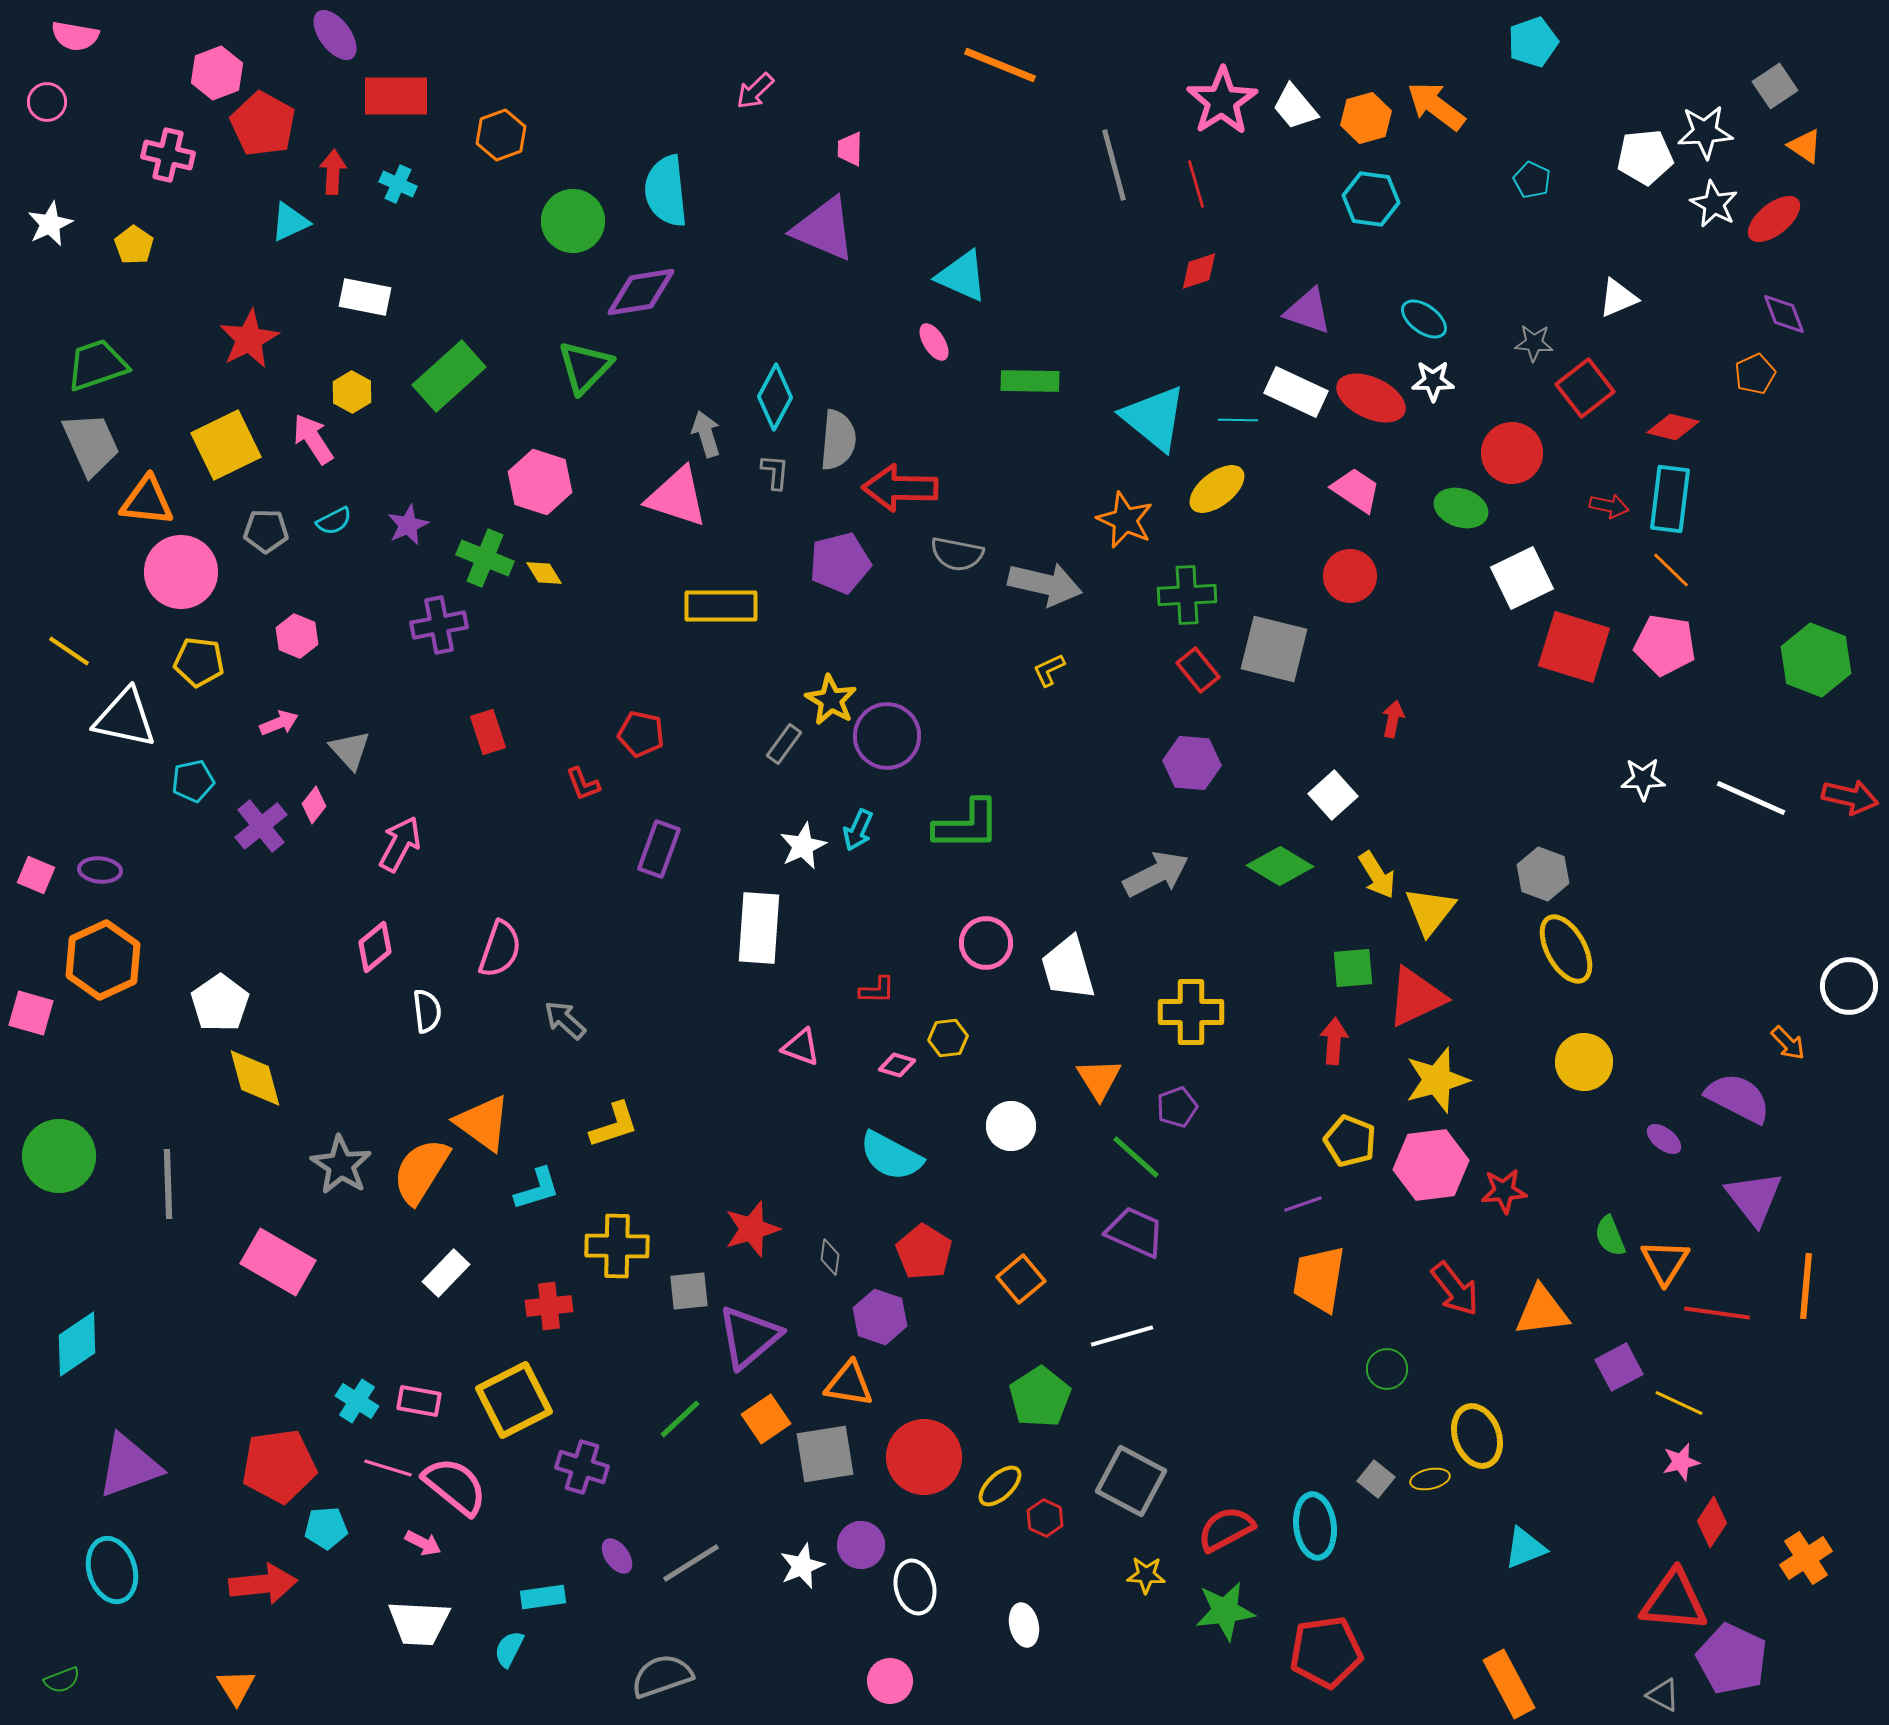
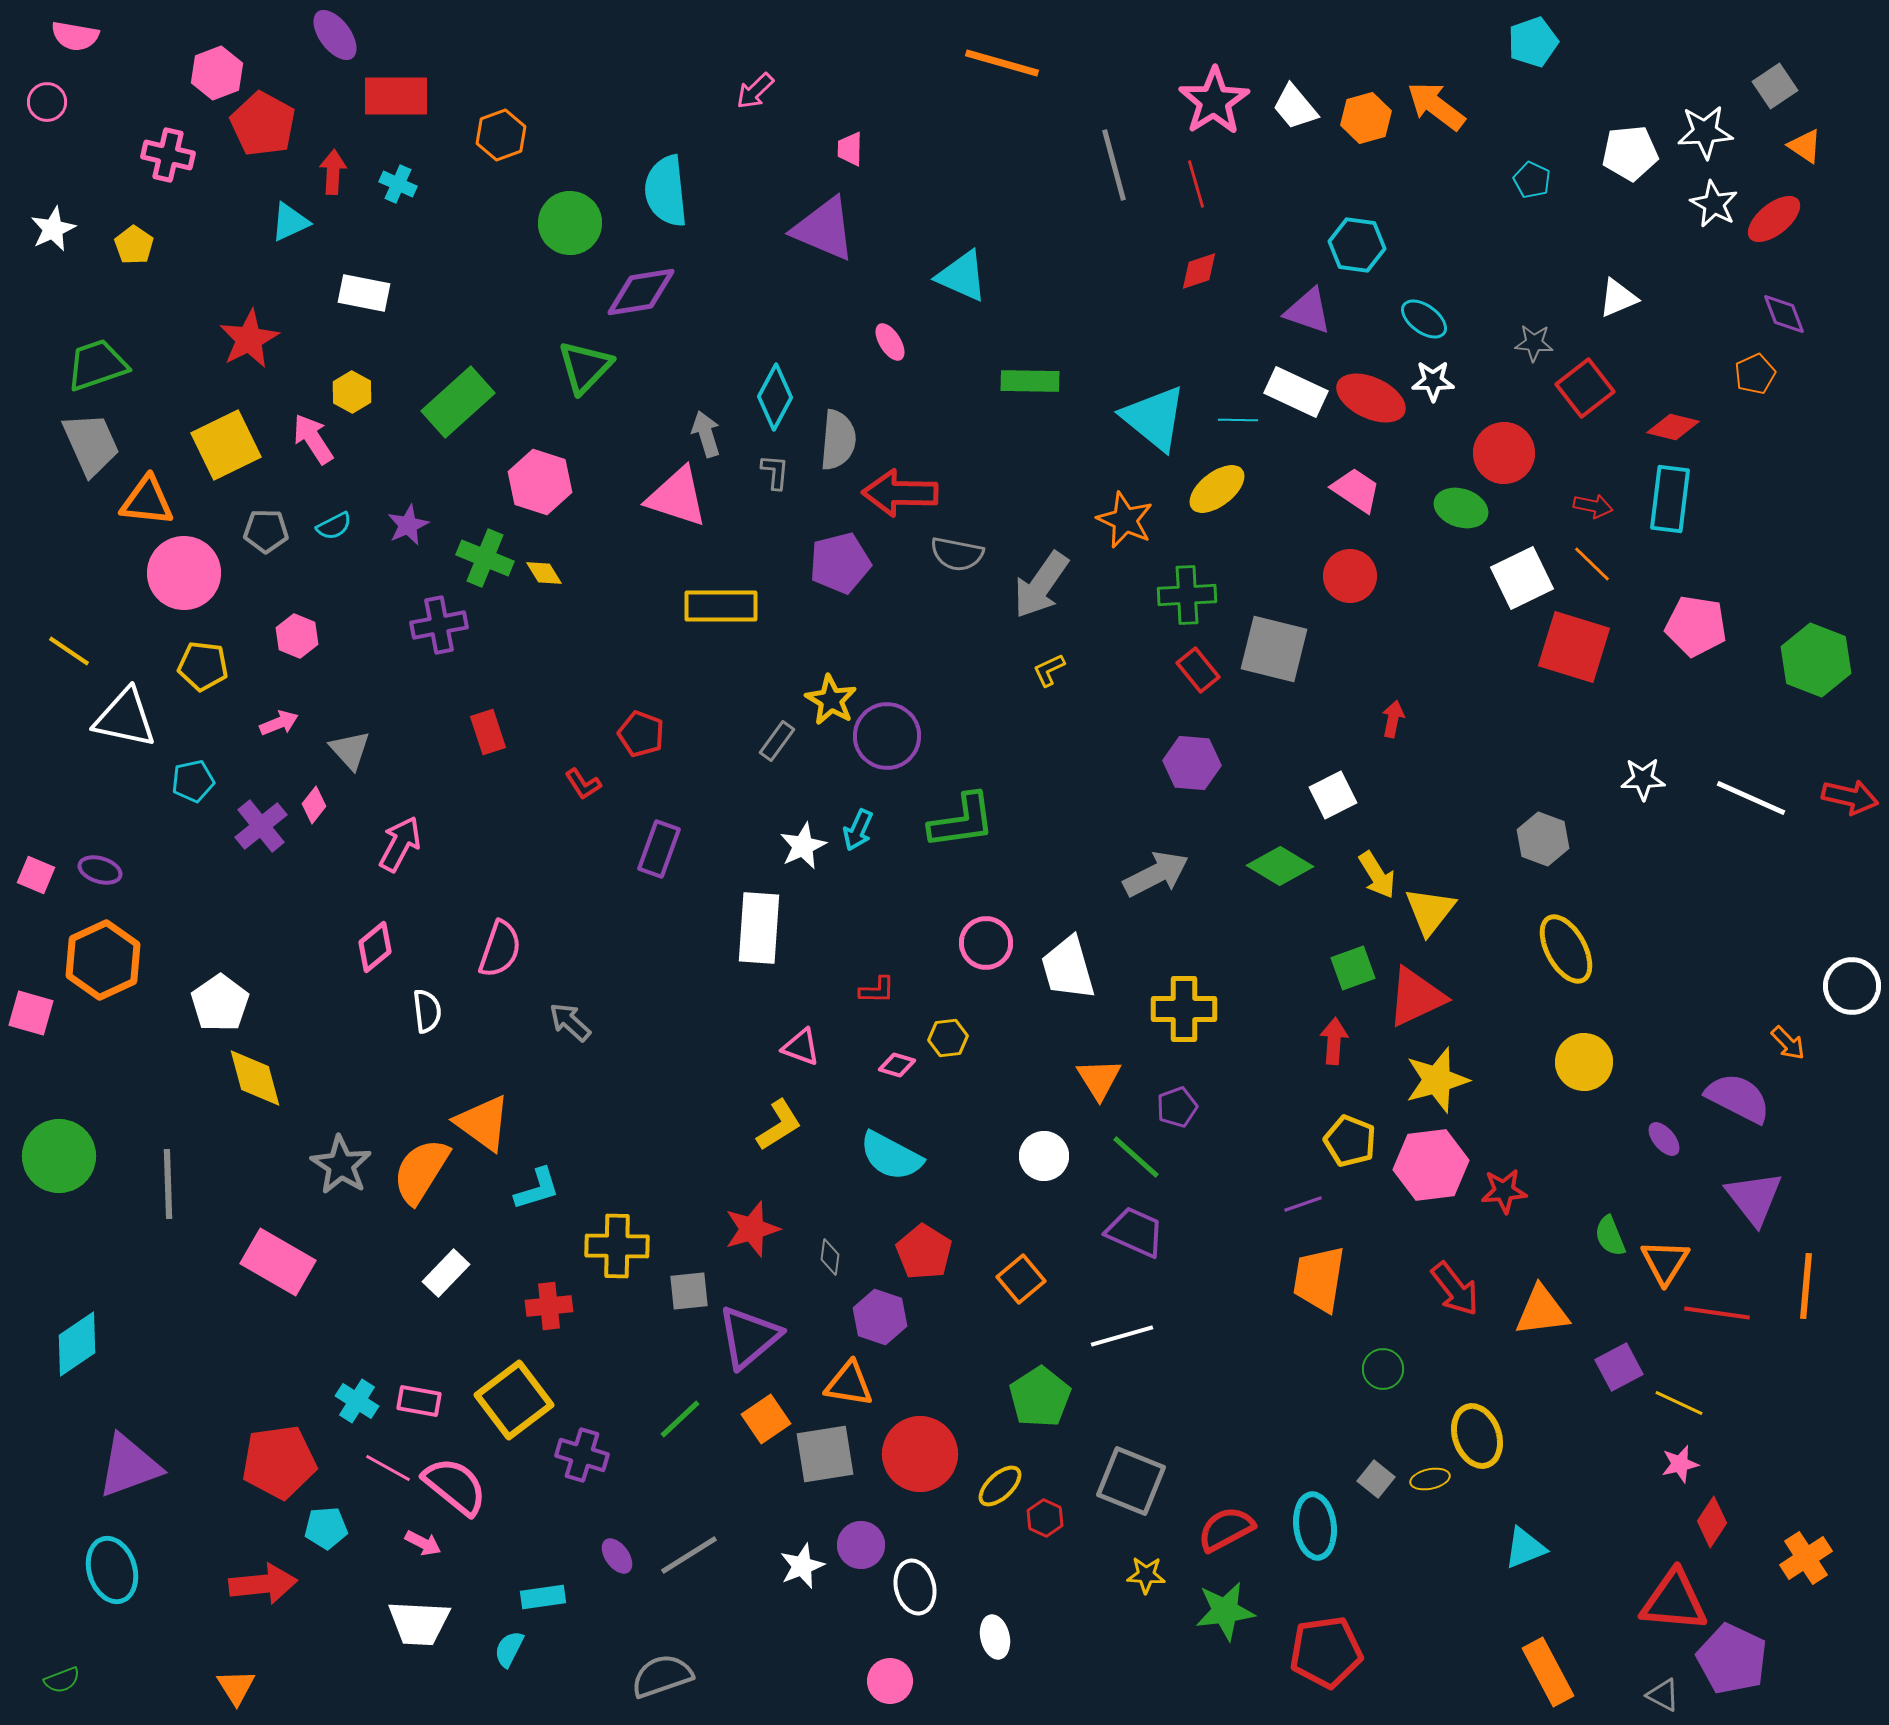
orange line at (1000, 65): moved 2 px right, 2 px up; rotated 6 degrees counterclockwise
pink star at (1222, 101): moved 8 px left
white pentagon at (1645, 157): moved 15 px left, 4 px up
cyan hexagon at (1371, 199): moved 14 px left, 46 px down
green circle at (573, 221): moved 3 px left, 2 px down
white star at (50, 224): moved 3 px right, 5 px down
white rectangle at (365, 297): moved 1 px left, 4 px up
pink ellipse at (934, 342): moved 44 px left
green rectangle at (449, 376): moved 9 px right, 26 px down
red circle at (1512, 453): moved 8 px left
red arrow at (900, 488): moved 5 px down
red arrow at (1609, 506): moved 16 px left
cyan semicircle at (334, 521): moved 5 px down
orange line at (1671, 570): moved 79 px left, 6 px up
pink circle at (181, 572): moved 3 px right, 1 px down
gray arrow at (1045, 584): moved 4 px left, 1 px down; rotated 112 degrees clockwise
pink pentagon at (1665, 645): moved 31 px right, 19 px up
yellow pentagon at (199, 662): moved 4 px right, 4 px down
red pentagon at (641, 734): rotated 9 degrees clockwise
gray rectangle at (784, 744): moved 7 px left, 3 px up
red L-shape at (583, 784): rotated 12 degrees counterclockwise
white square at (1333, 795): rotated 15 degrees clockwise
green L-shape at (967, 825): moved 5 px left, 4 px up; rotated 8 degrees counterclockwise
purple ellipse at (100, 870): rotated 12 degrees clockwise
gray hexagon at (1543, 874): moved 35 px up
green square at (1353, 968): rotated 15 degrees counterclockwise
white circle at (1849, 986): moved 3 px right
yellow cross at (1191, 1012): moved 7 px left, 3 px up
gray arrow at (565, 1020): moved 5 px right, 2 px down
yellow L-shape at (614, 1125): moved 165 px right; rotated 14 degrees counterclockwise
white circle at (1011, 1126): moved 33 px right, 30 px down
purple ellipse at (1664, 1139): rotated 12 degrees clockwise
green circle at (1387, 1369): moved 4 px left
yellow square at (514, 1400): rotated 10 degrees counterclockwise
red circle at (924, 1457): moved 4 px left, 3 px up
pink star at (1681, 1462): moved 1 px left, 2 px down
red pentagon at (279, 1466): moved 4 px up
purple cross at (582, 1467): moved 12 px up
pink line at (388, 1468): rotated 12 degrees clockwise
gray square at (1131, 1481): rotated 6 degrees counterclockwise
gray line at (691, 1563): moved 2 px left, 8 px up
white ellipse at (1024, 1625): moved 29 px left, 12 px down
orange rectangle at (1509, 1684): moved 39 px right, 12 px up
